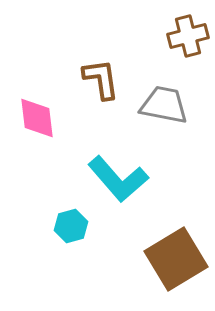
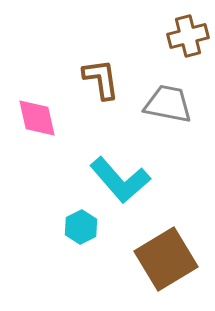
gray trapezoid: moved 4 px right, 1 px up
pink diamond: rotated 6 degrees counterclockwise
cyan L-shape: moved 2 px right, 1 px down
cyan hexagon: moved 10 px right, 1 px down; rotated 12 degrees counterclockwise
brown square: moved 10 px left
